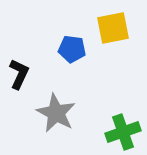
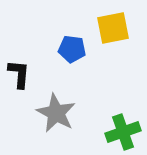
black L-shape: rotated 20 degrees counterclockwise
